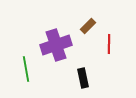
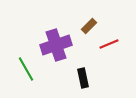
brown rectangle: moved 1 px right
red line: rotated 66 degrees clockwise
green line: rotated 20 degrees counterclockwise
